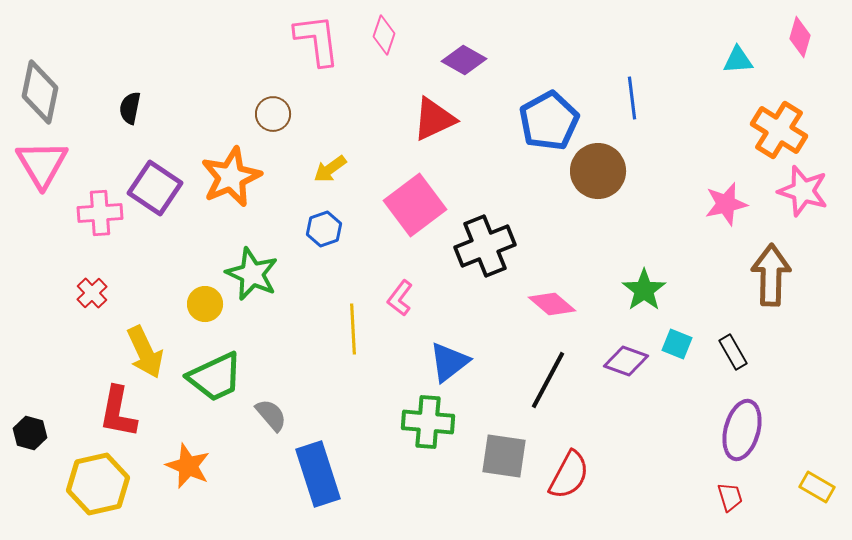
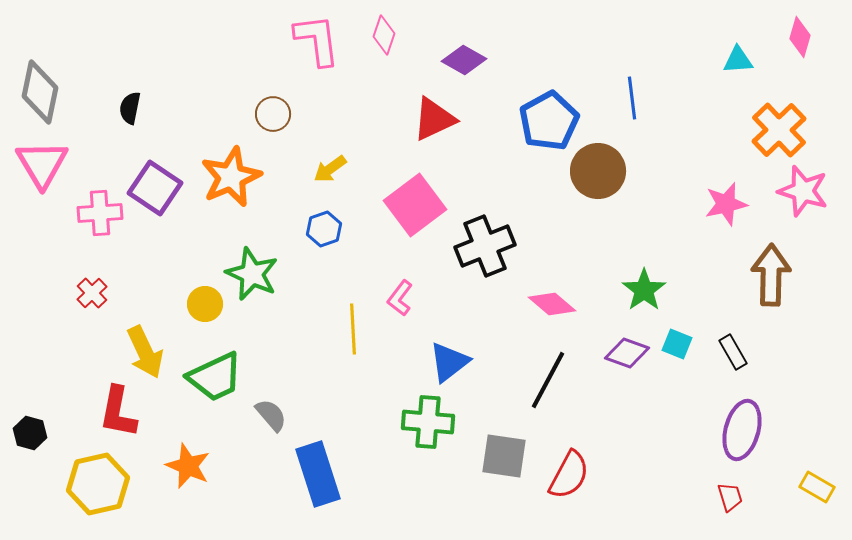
orange cross at (779, 130): rotated 14 degrees clockwise
purple diamond at (626, 361): moved 1 px right, 8 px up
